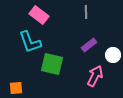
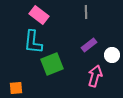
cyan L-shape: moved 3 px right; rotated 25 degrees clockwise
white circle: moved 1 px left
green square: rotated 35 degrees counterclockwise
pink arrow: rotated 10 degrees counterclockwise
